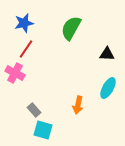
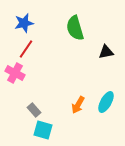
green semicircle: moved 4 px right; rotated 45 degrees counterclockwise
black triangle: moved 1 px left, 2 px up; rotated 14 degrees counterclockwise
cyan ellipse: moved 2 px left, 14 px down
orange arrow: rotated 18 degrees clockwise
